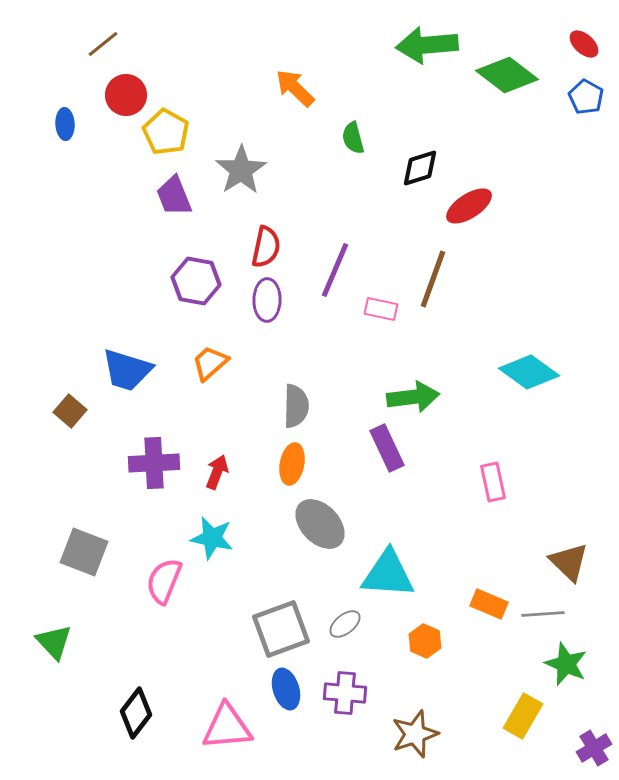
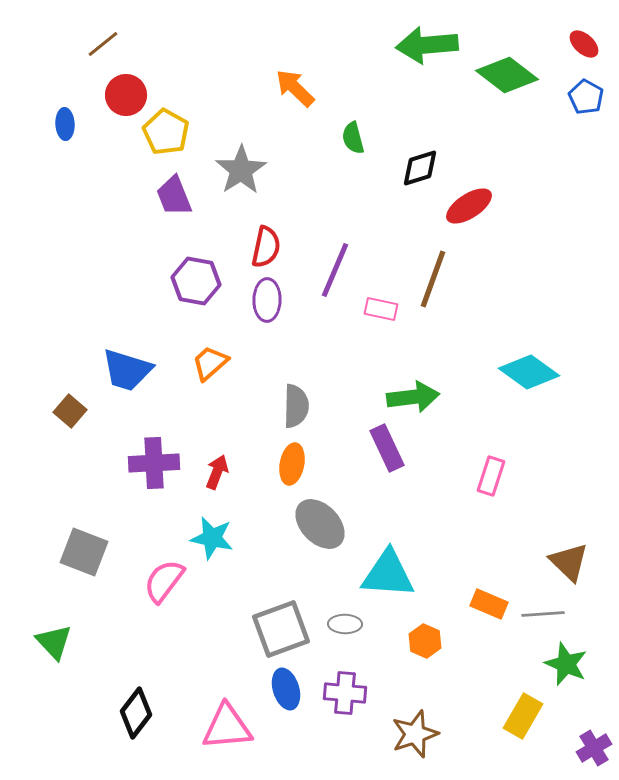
pink rectangle at (493, 482): moved 2 px left, 6 px up; rotated 30 degrees clockwise
pink semicircle at (164, 581): rotated 15 degrees clockwise
gray ellipse at (345, 624): rotated 40 degrees clockwise
